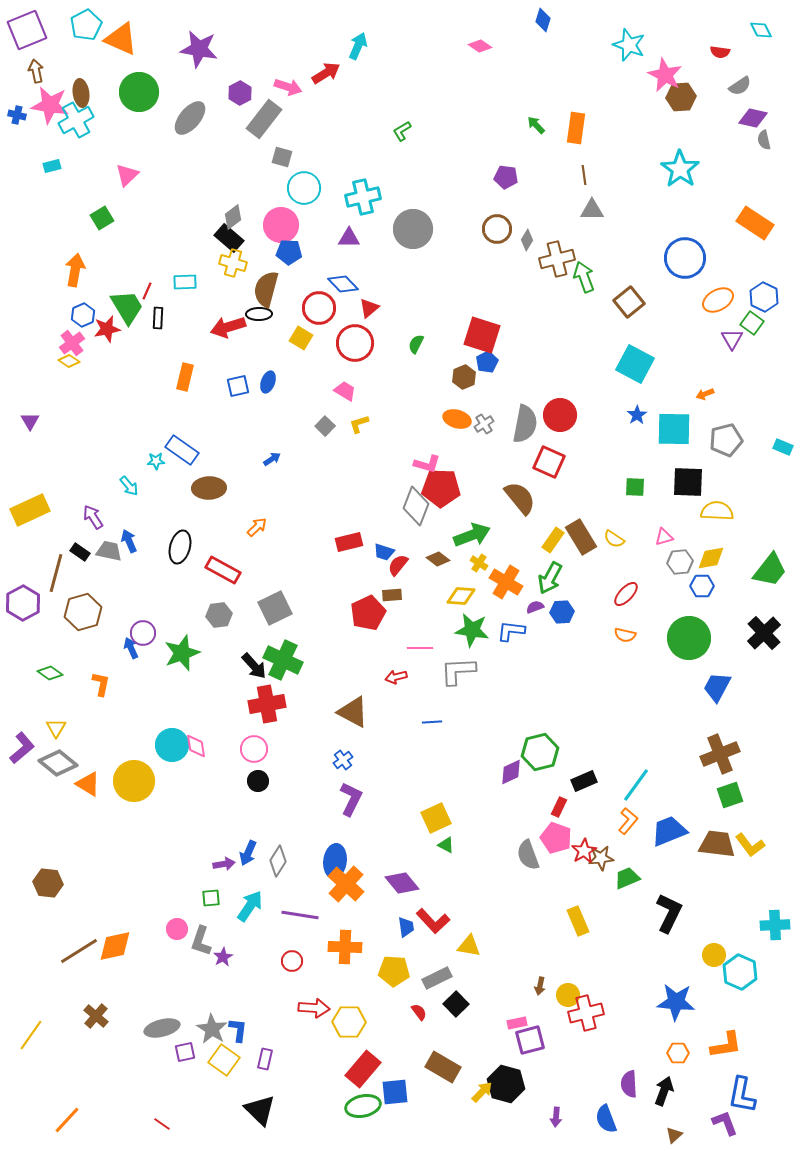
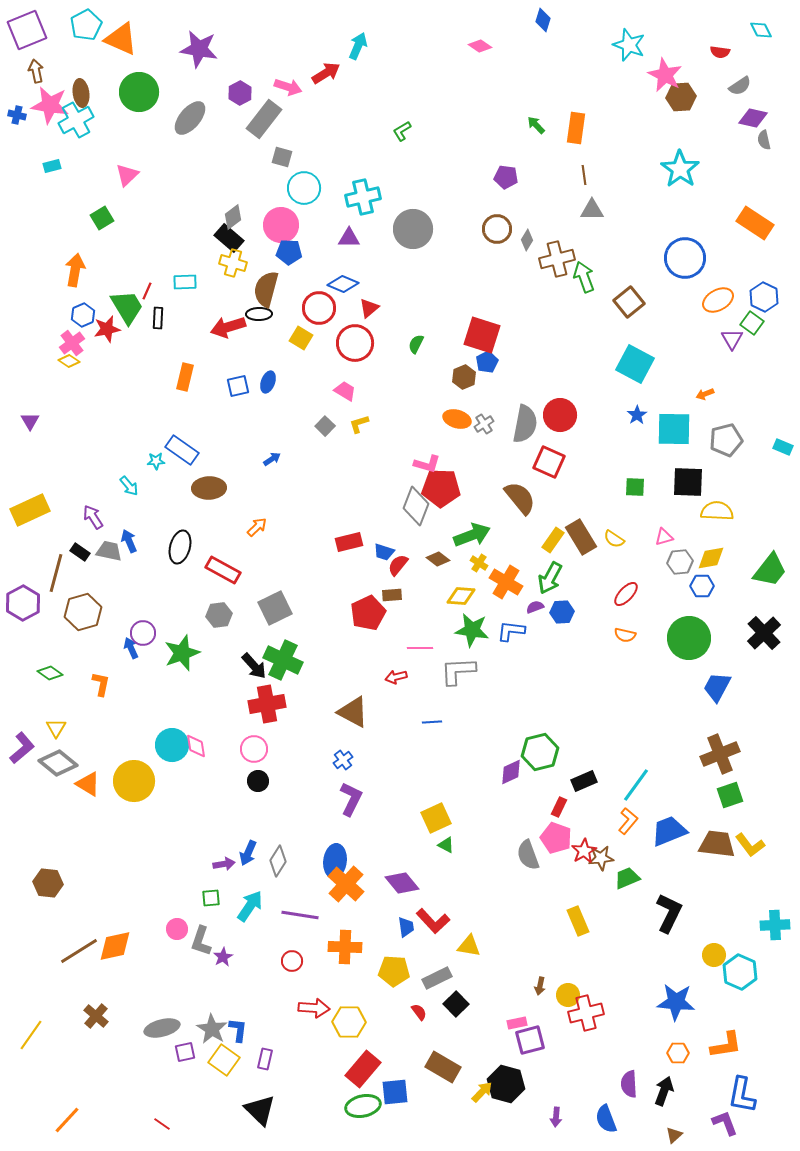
blue diamond at (343, 284): rotated 24 degrees counterclockwise
